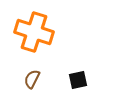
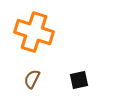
black square: moved 1 px right
